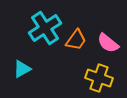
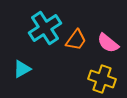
yellow cross: moved 3 px right, 1 px down
